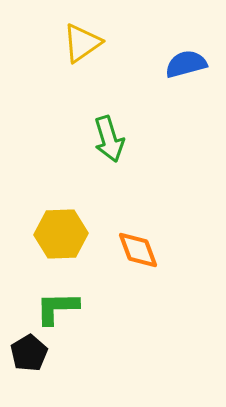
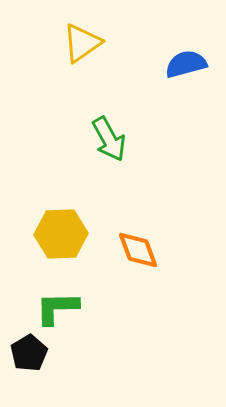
green arrow: rotated 12 degrees counterclockwise
